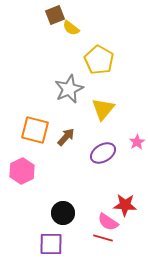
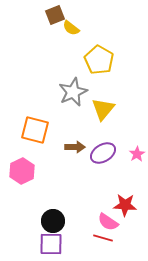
gray star: moved 4 px right, 3 px down
brown arrow: moved 9 px right, 10 px down; rotated 48 degrees clockwise
pink star: moved 12 px down
black circle: moved 10 px left, 8 px down
